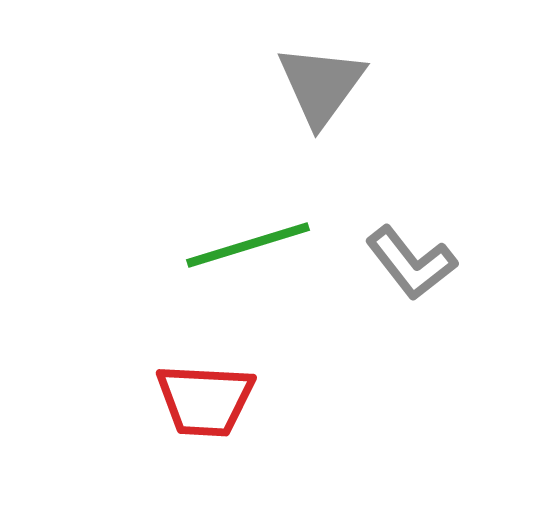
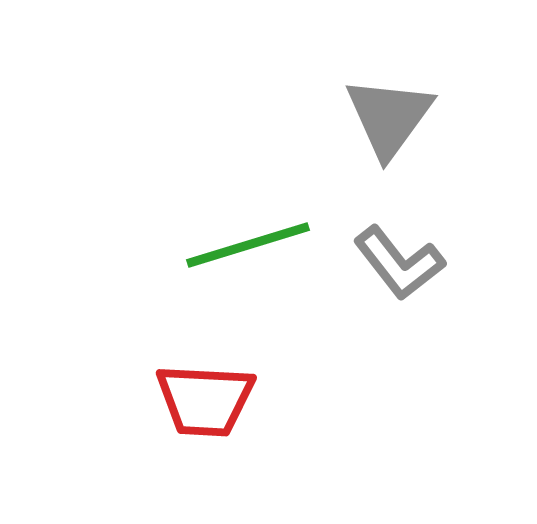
gray triangle: moved 68 px right, 32 px down
gray L-shape: moved 12 px left
